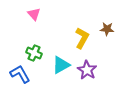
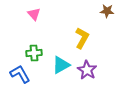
brown star: moved 18 px up
green cross: rotated 28 degrees counterclockwise
